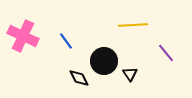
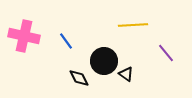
pink cross: moved 1 px right; rotated 12 degrees counterclockwise
black triangle: moved 4 px left; rotated 21 degrees counterclockwise
